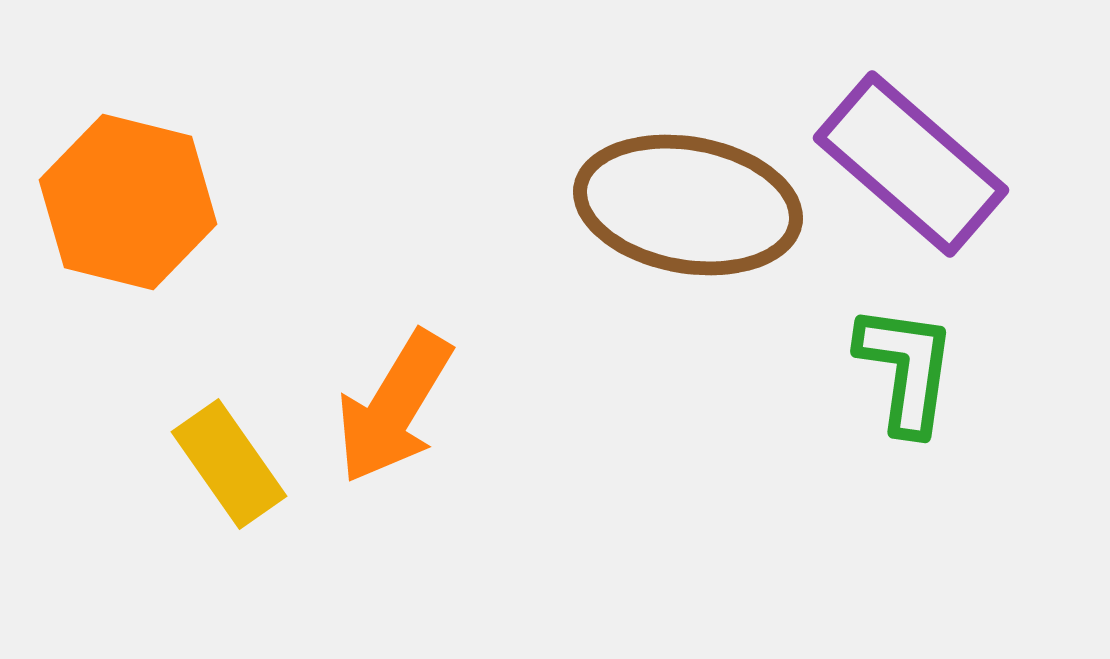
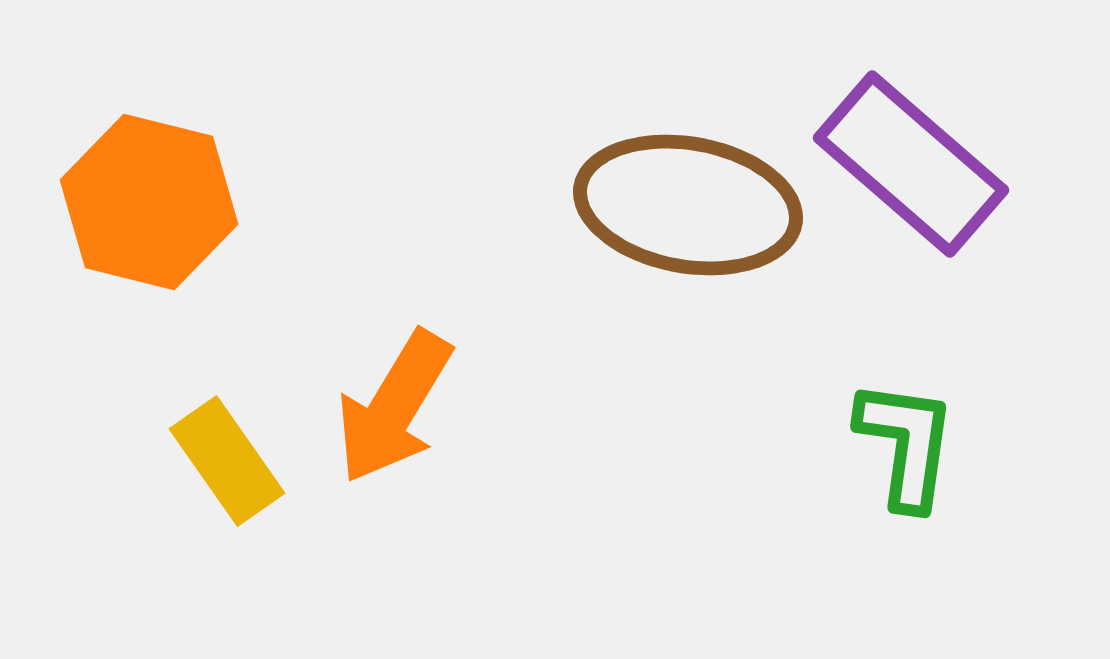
orange hexagon: moved 21 px right
green L-shape: moved 75 px down
yellow rectangle: moved 2 px left, 3 px up
